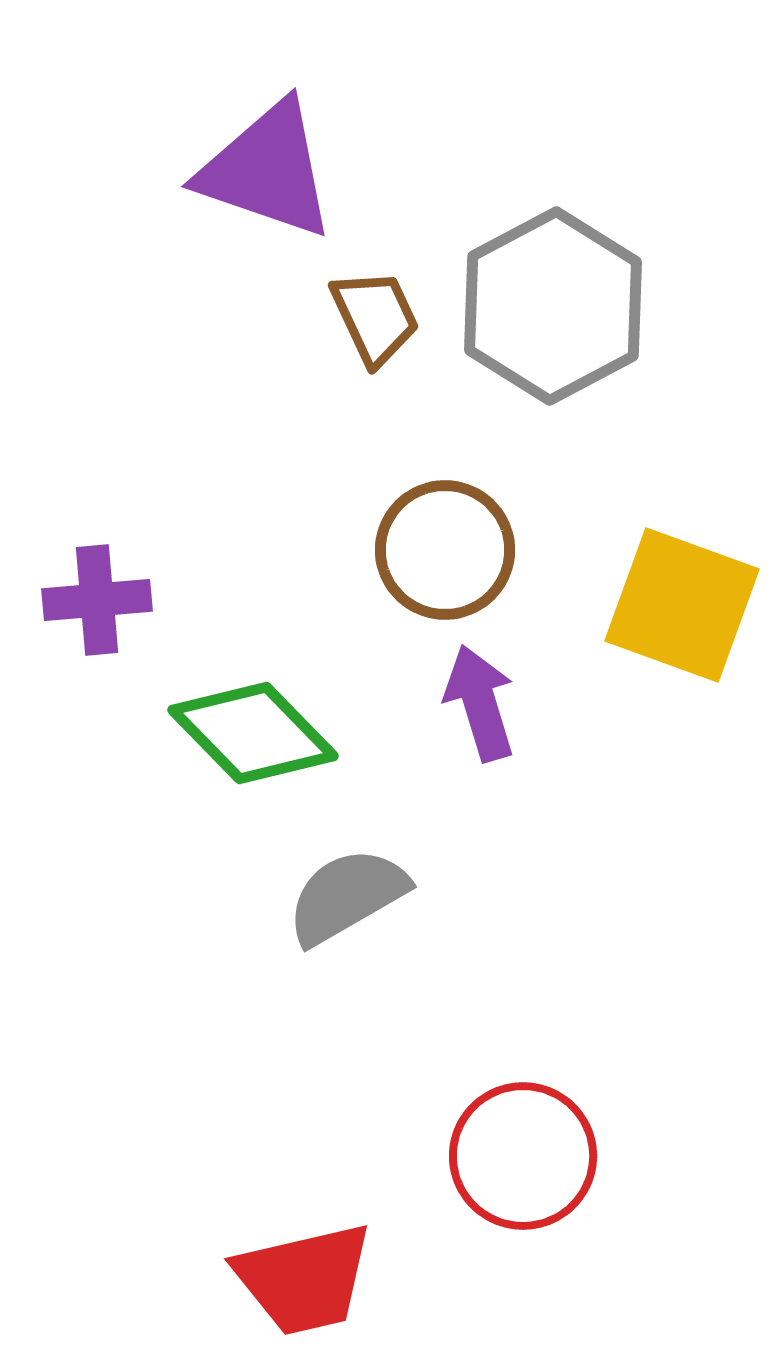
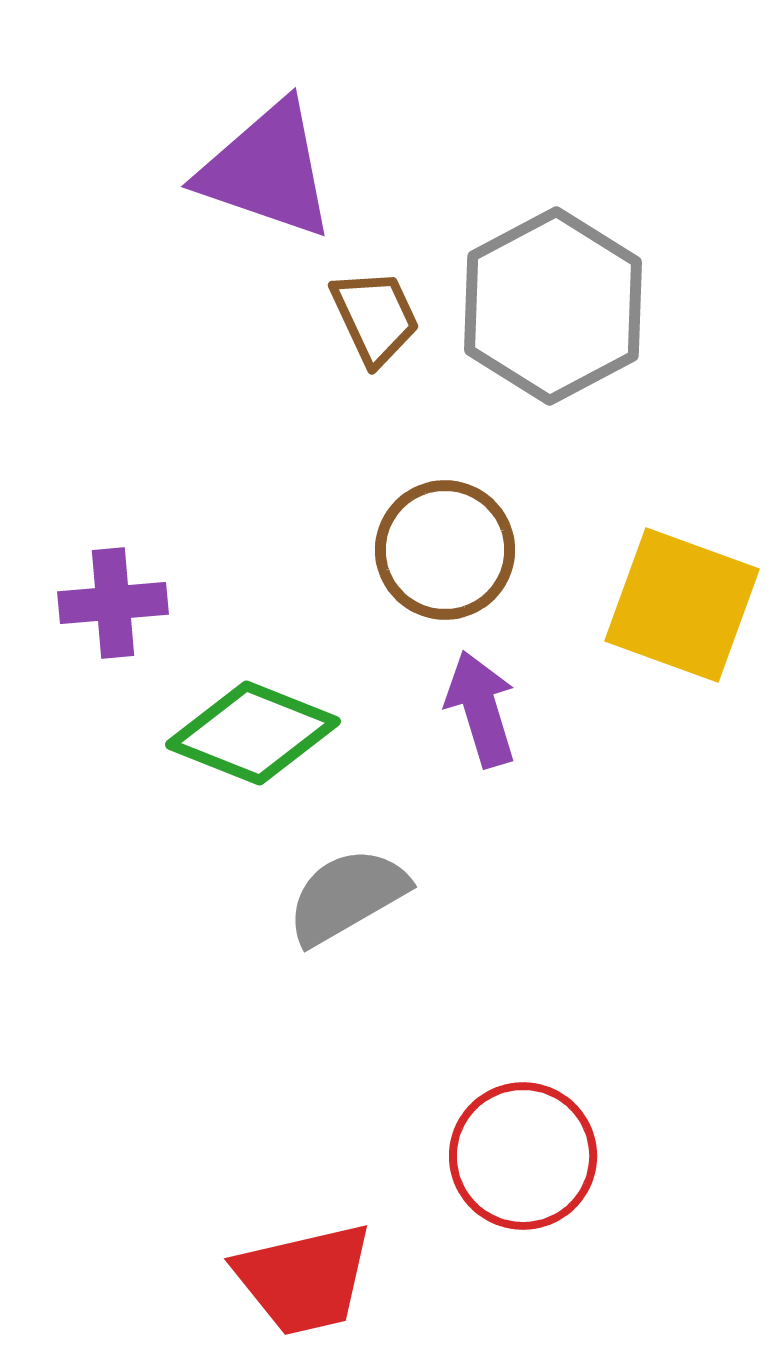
purple cross: moved 16 px right, 3 px down
purple arrow: moved 1 px right, 6 px down
green diamond: rotated 24 degrees counterclockwise
